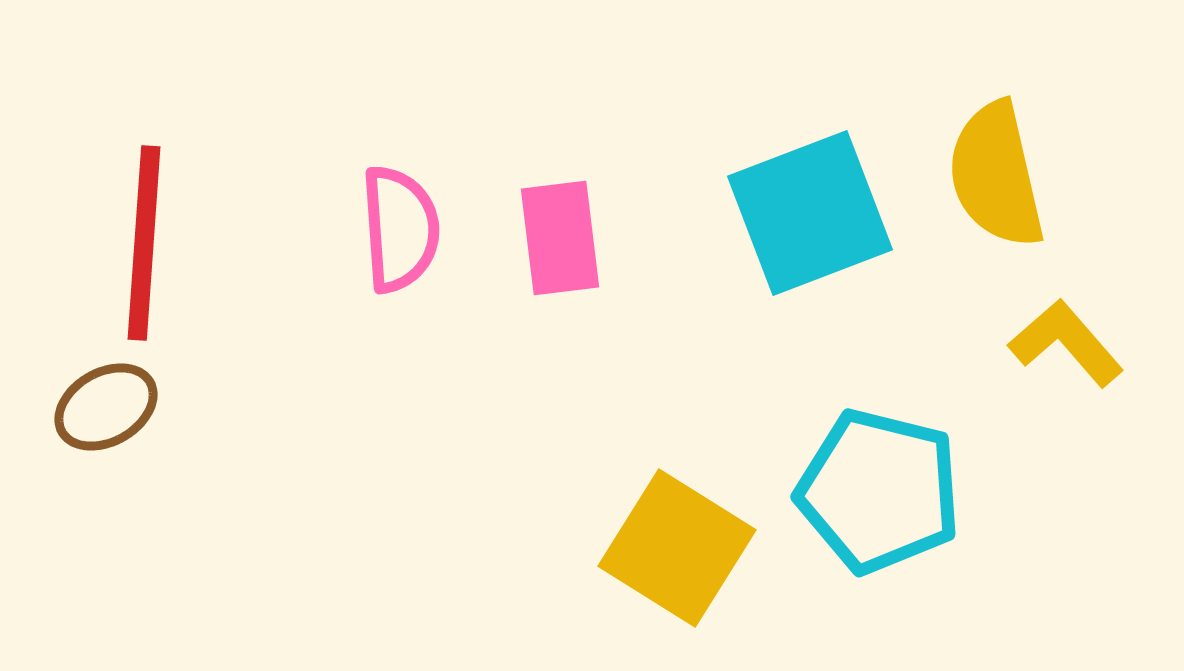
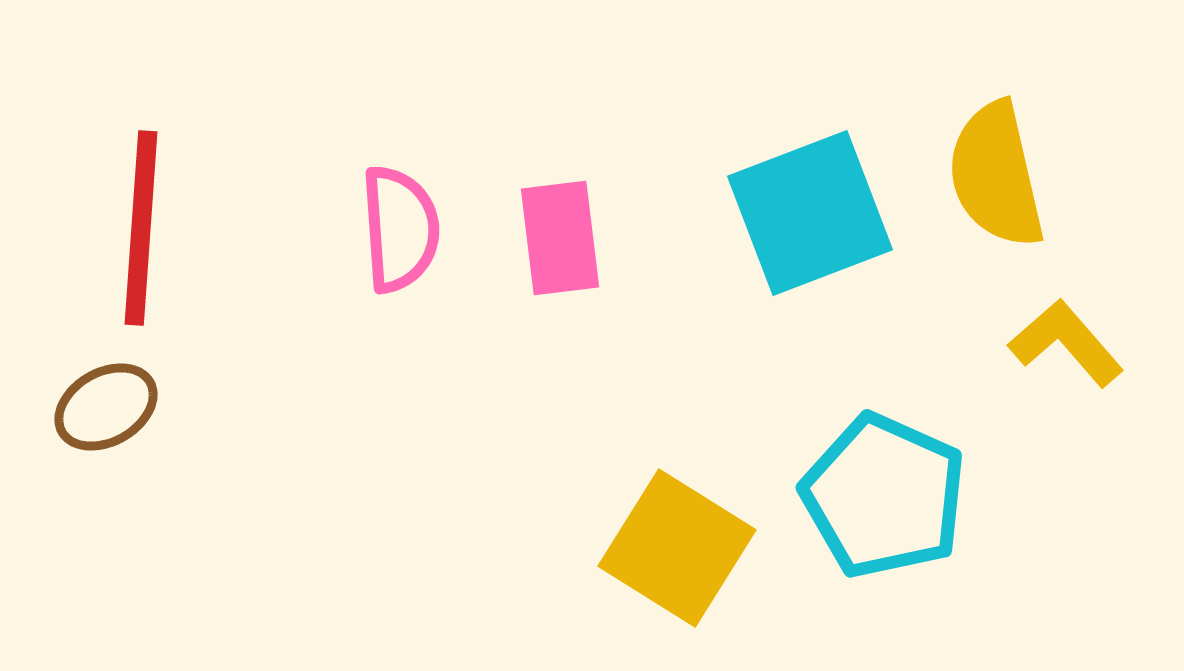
red line: moved 3 px left, 15 px up
cyan pentagon: moved 5 px right, 5 px down; rotated 10 degrees clockwise
